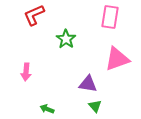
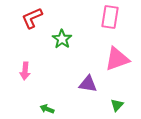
red L-shape: moved 2 px left, 3 px down
green star: moved 4 px left
pink arrow: moved 1 px left, 1 px up
green triangle: moved 22 px right, 1 px up; rotated 24 degrees clockwise
